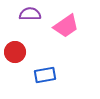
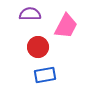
pink trapezoid: rotated 28 degrees counterclockwise
red circle: moved 23 px right, 5 px up
